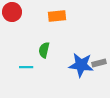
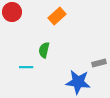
orange rectangle: rotated 36 degrees counterclockwise
blue star: moved 3 px left, 17 px down
